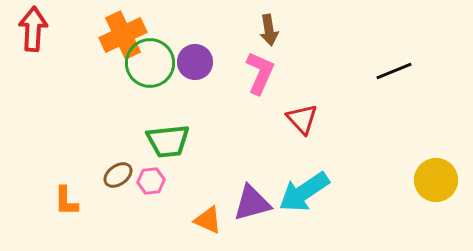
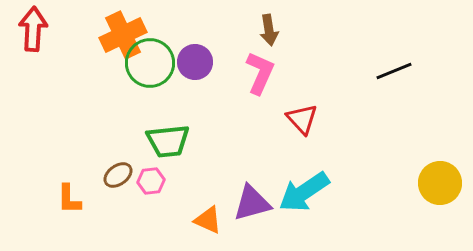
yellow circle: moved 4 px right, 3 px down
orange L-shape: moved 3 px right, 2 px up
